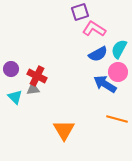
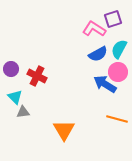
purple square: moved 33 px right, 7 px down
gray triangle: moved 10 px left, 23 px down
